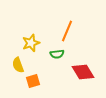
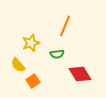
orange line: moved 2 px left, 5 px up
yellow semicircle: rotated 21 degrees counterclockwise
red diamond: moved 3 px left, 2 px down
orange square: rotated 16 degrees counterclockwise
